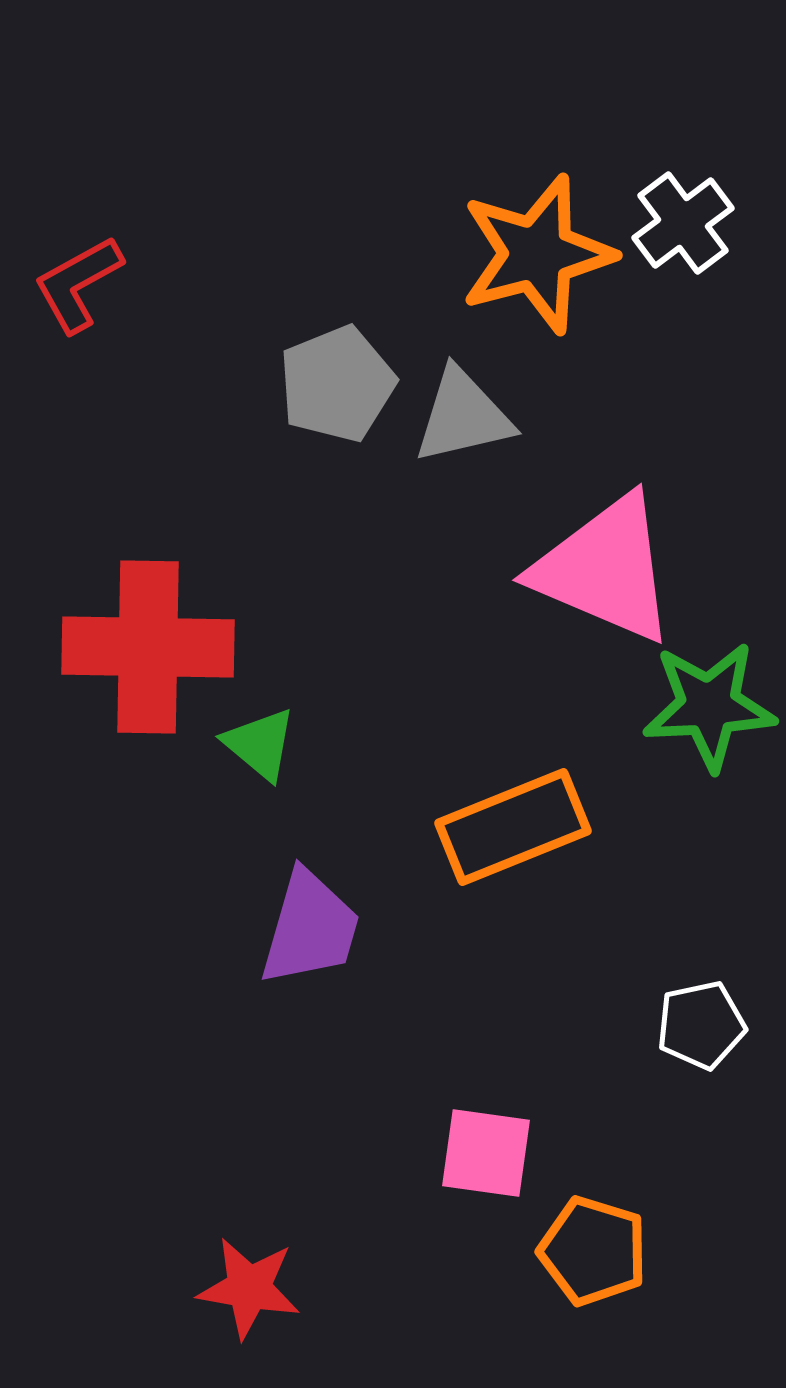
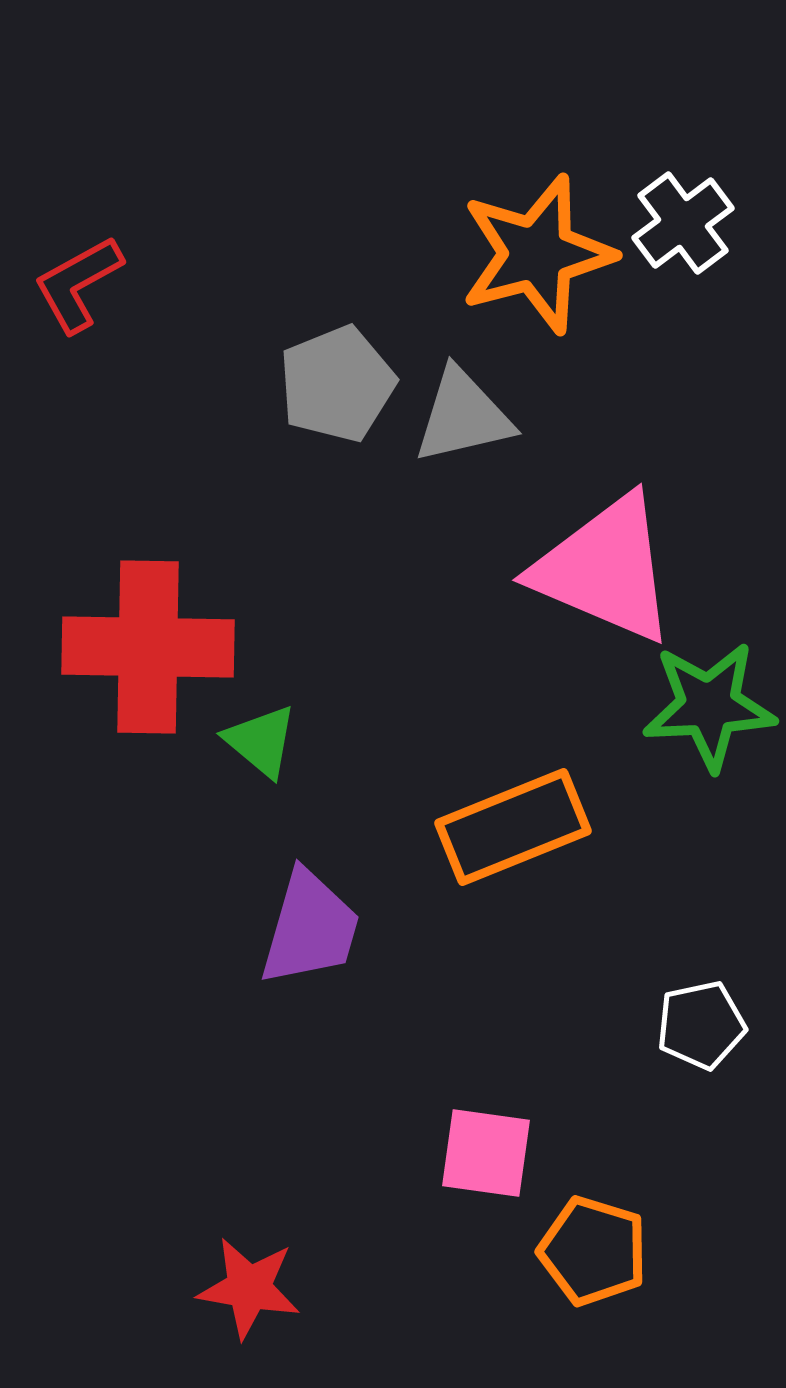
green triangle: moved 1 px right, 3 px up
